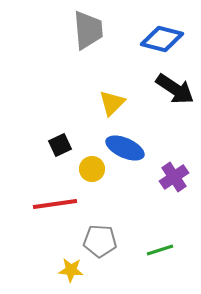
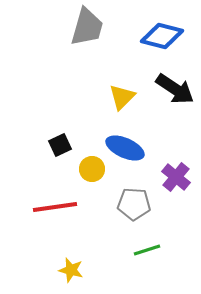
gray trapezoid: moved 1 px left, 3 px up; rotated 21 degrees clockwise
blue diamond: moved 3 px up
yellow triangle: moved 10 px right, 6 px up
purple cross: moved 2 px right; rotated 16 degrees counterclockwise
red line: moved 3 px down
gray pentagon: moved 34 px right, 37 px up
green line: moved 13 px left
yellow star: rotated 10 degrees clockwise
